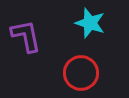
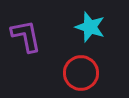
cyan star: moved 4 px down
